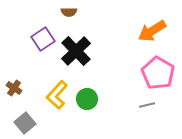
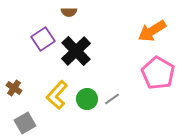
gray line: moved 35 px left, 6 px up; rotated 21 degrees counterclockwise
gray square: rotated 10 degrees clockwise
